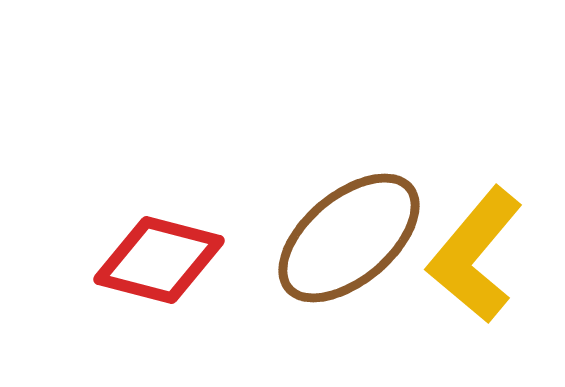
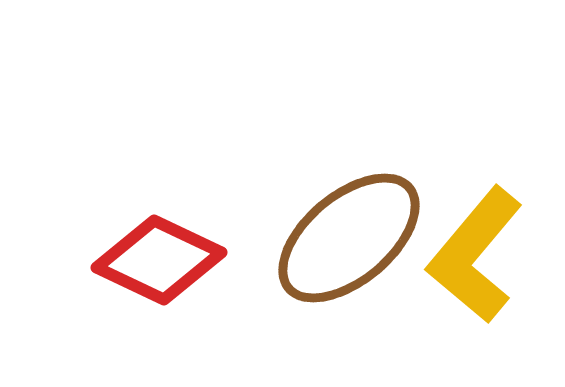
red diamond: rotated 11 degrees clockwise
